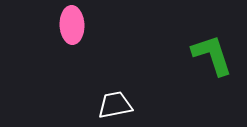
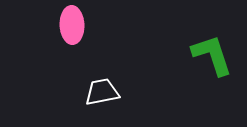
white trapezoid: moved 13 px left, 13 px up
